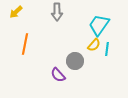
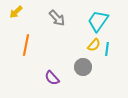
gray arrow: moved 6 px down; rotated 42 degrees counterclockwise
cyan trapezoid: moved 1 px left, 4 px up
orange line: moved 1 px right, 1 px down
gray circle: moved 8 px right, 6 px down
purple semicircle: moved 6 px left, 3 px down
